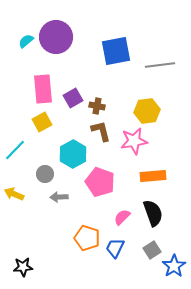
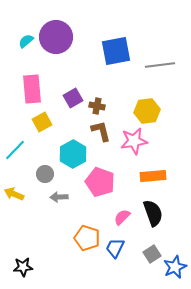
pink rectangle: moved 11 px left
gray square: moved 4 px down
blue star: moved 1 px right, 1 px down; rotated 10 degrees clockwise
